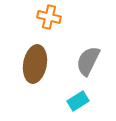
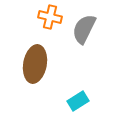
orange cross: moved 1 px right
gray semicircle: moved 4 px left, 32 px up
